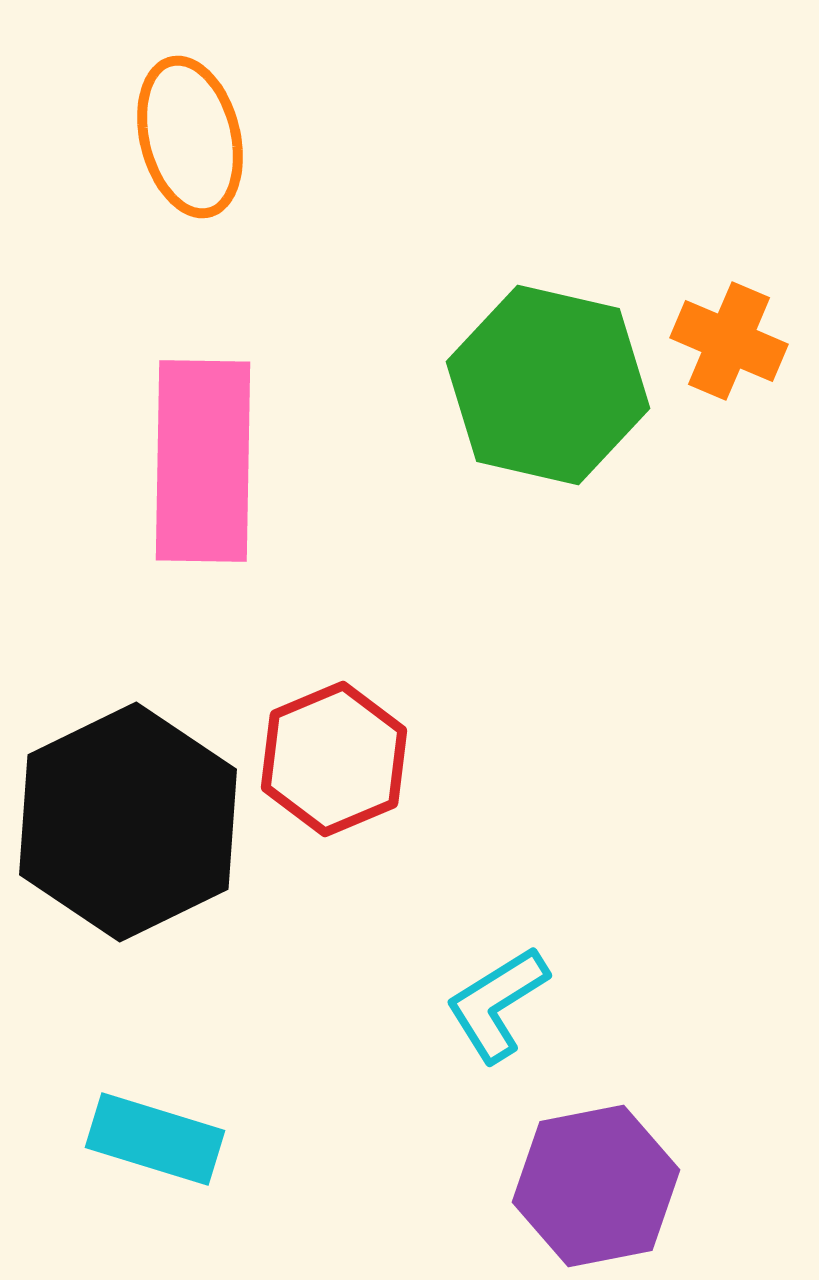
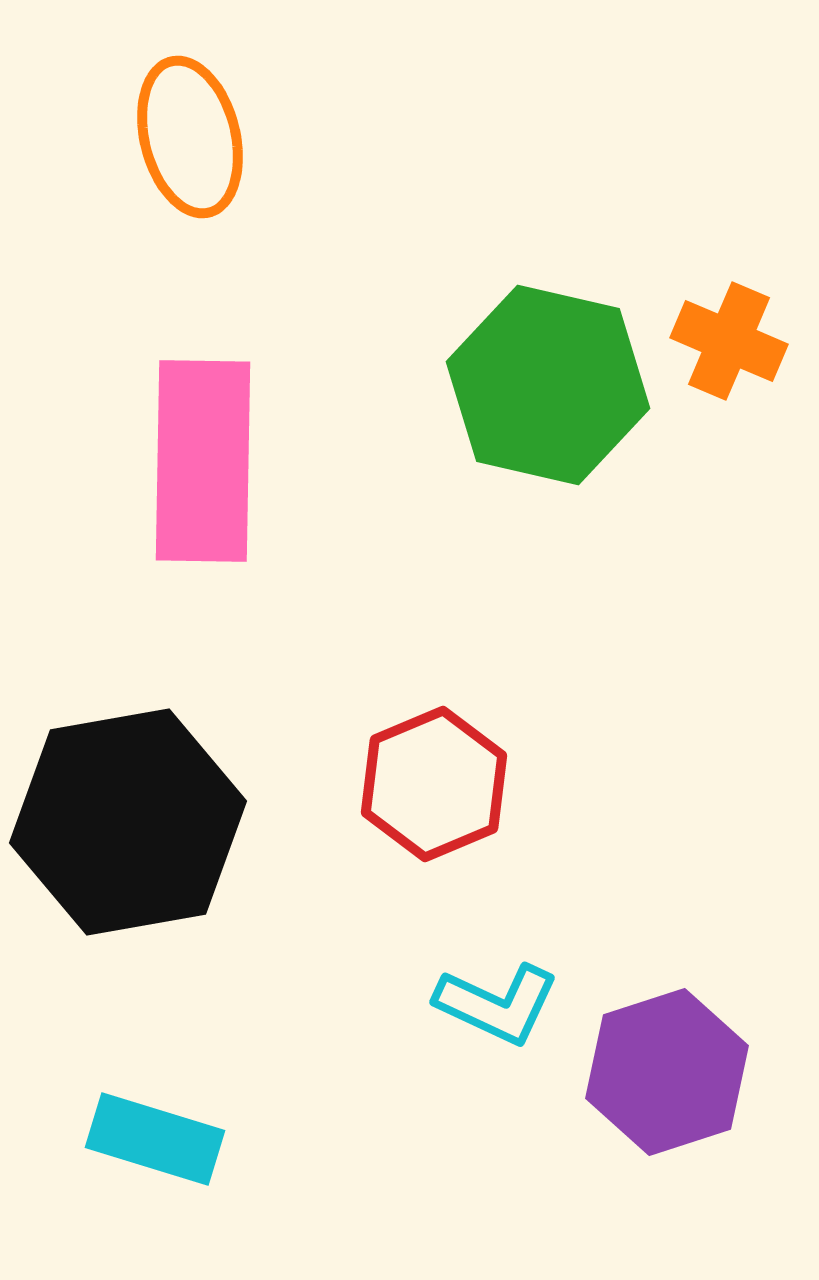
red hexagon: moved 100 px right, 25 px down
black hexagon: rotated 16 degrees clockwise
cyan L-shape: rotated 123 degrees counterclockwise
purple hexagon: moved 71 px right, 114 px up; rotated 7 degrees counterclockwise
